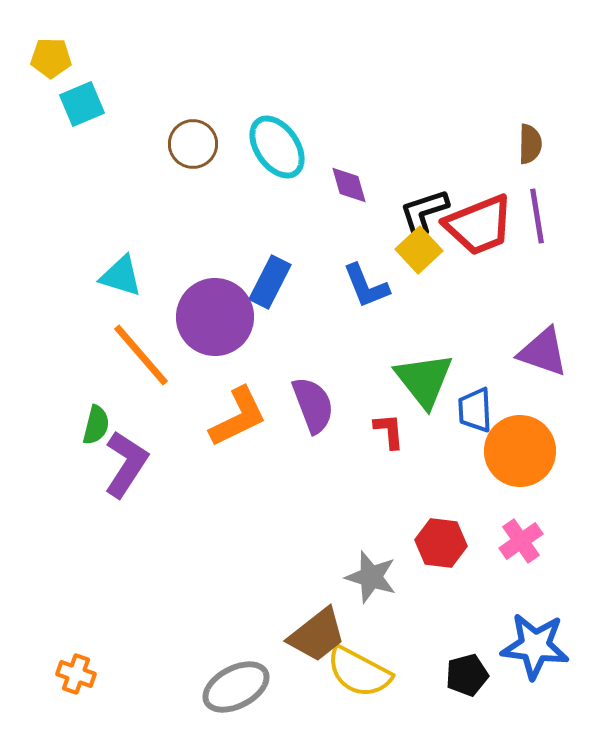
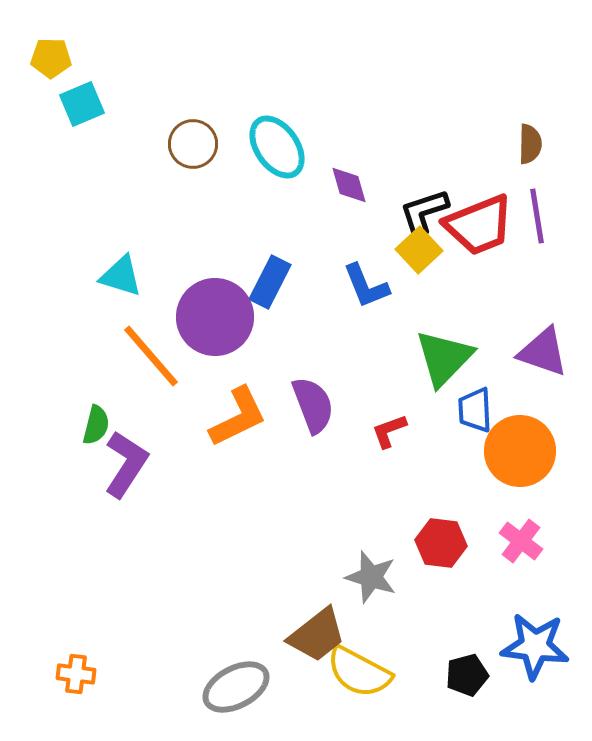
orange line: moved 10 px right, 1 px down
green triangle: moved 20 px right, 22 px up; rotated 22 degrees clockwise
red L-shape: rotated 105 degrees counterclockwise
pink cross: rotated 18 degrees counterclockwise
orange cross: rotated 12 degrees counterclockwise
